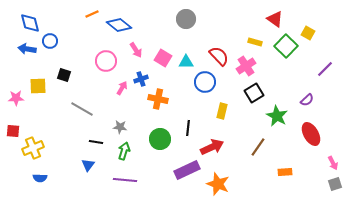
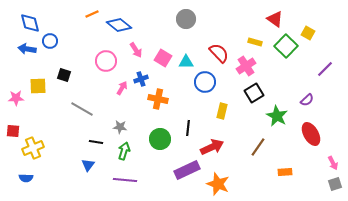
red semicircle at (219, 56): moved 3 px up
blue semicircle at (40, 178): moved 14 px left
